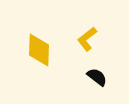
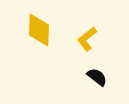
yellow diamond: moved 20 px up
